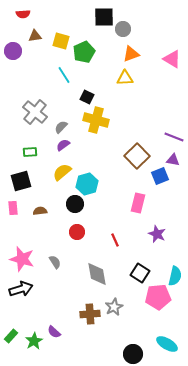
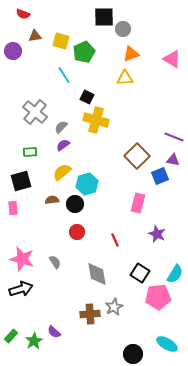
red semicircle at (23, 14): rotated 24 degrees clockwise
brown semicircle at (40, 211): moved 12 px right, 11 px up
cyan semicircle at (175, 276): moved 2 px up; rotated 18 degrees clockwise
